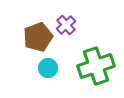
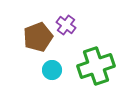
purple cross: rotated 12 degrees counterclockwise
cyan circle: moved 4 px right, 2 px down
